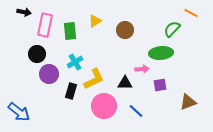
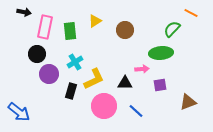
pink rectangle: moved 2 px down
